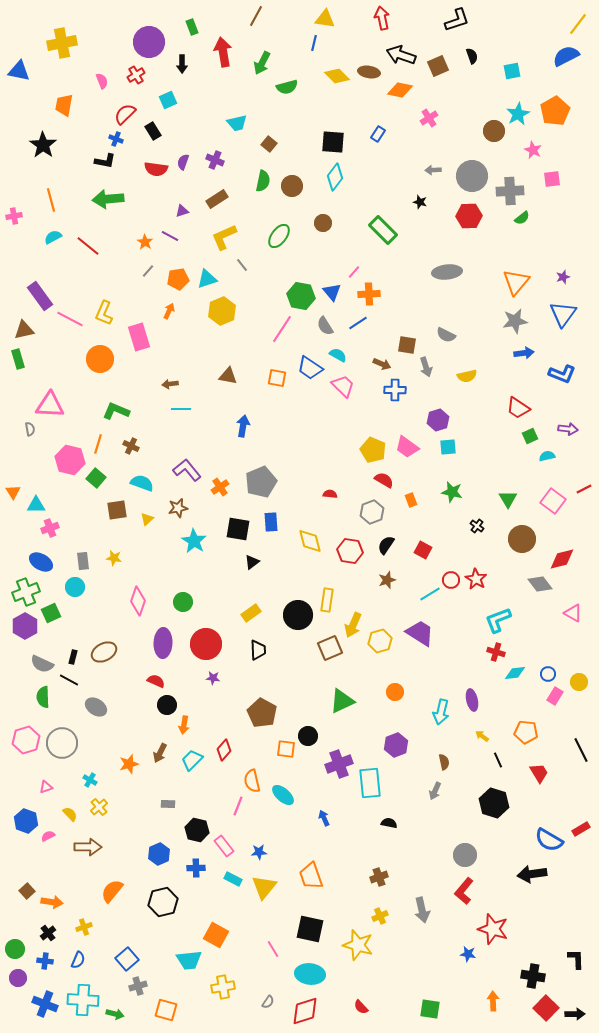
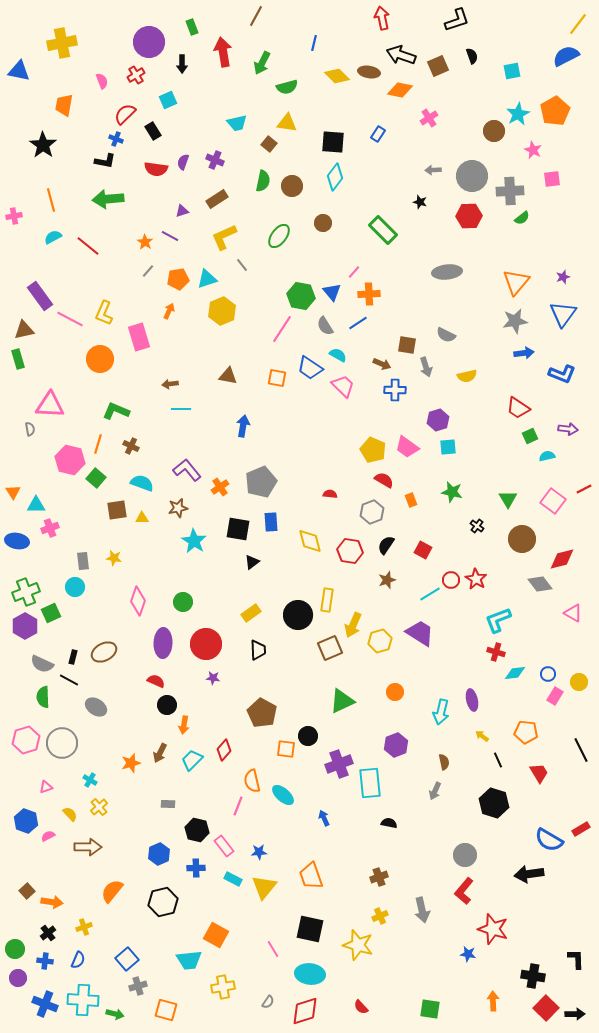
yellow triangle at (325, 19): moved 38 px left, 104 px down
yellow triangle at (147, 519): moved 5 px left, 1 px up; rotated 40 degrees clockwise
blue ellipse at (41, 562): moved 24 px left, 21 px up; rotated 20 degrees counterclockwise
orange star at (129, 764): moved 2 px right, 1 px up
black arrow at (532, 874): moved 3 px left
